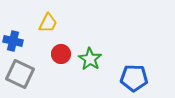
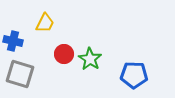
yellow trapezoid: moved 3 px left
red circle: moved 3 px right
gray square: rotated 8 degrees counterclockwise
blue pentagon: moved 3 px up
